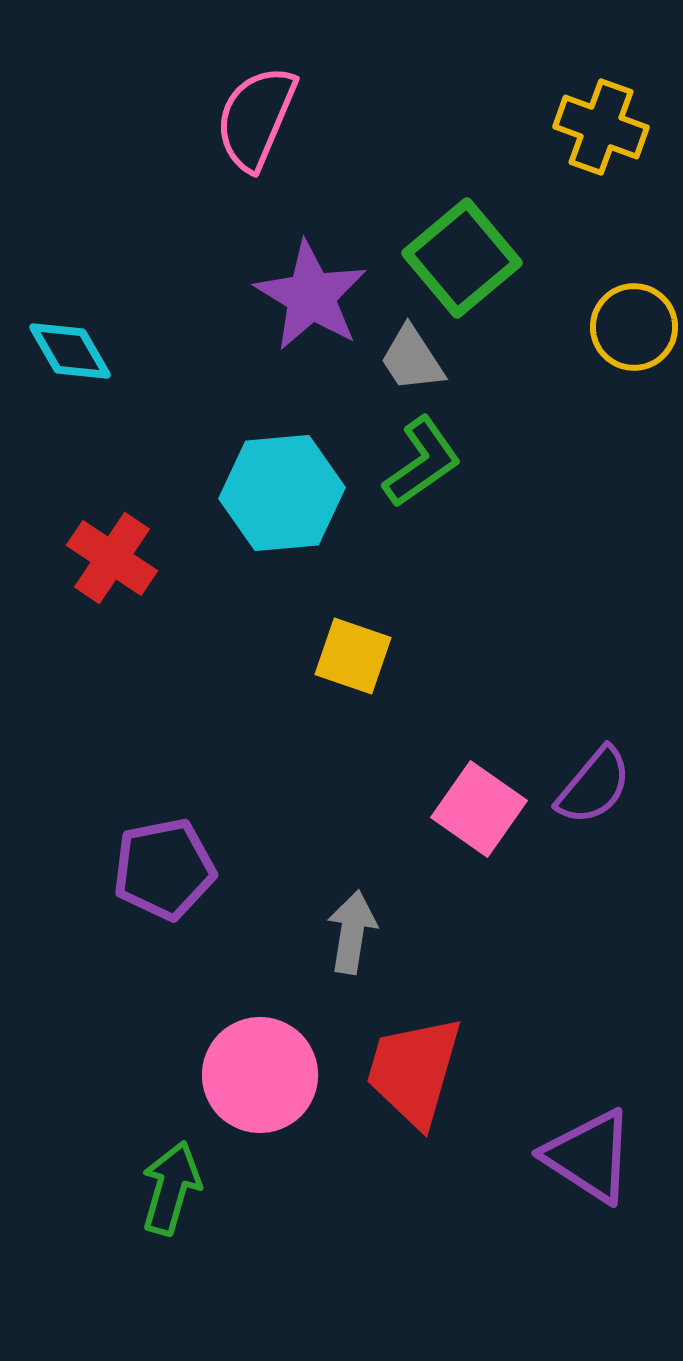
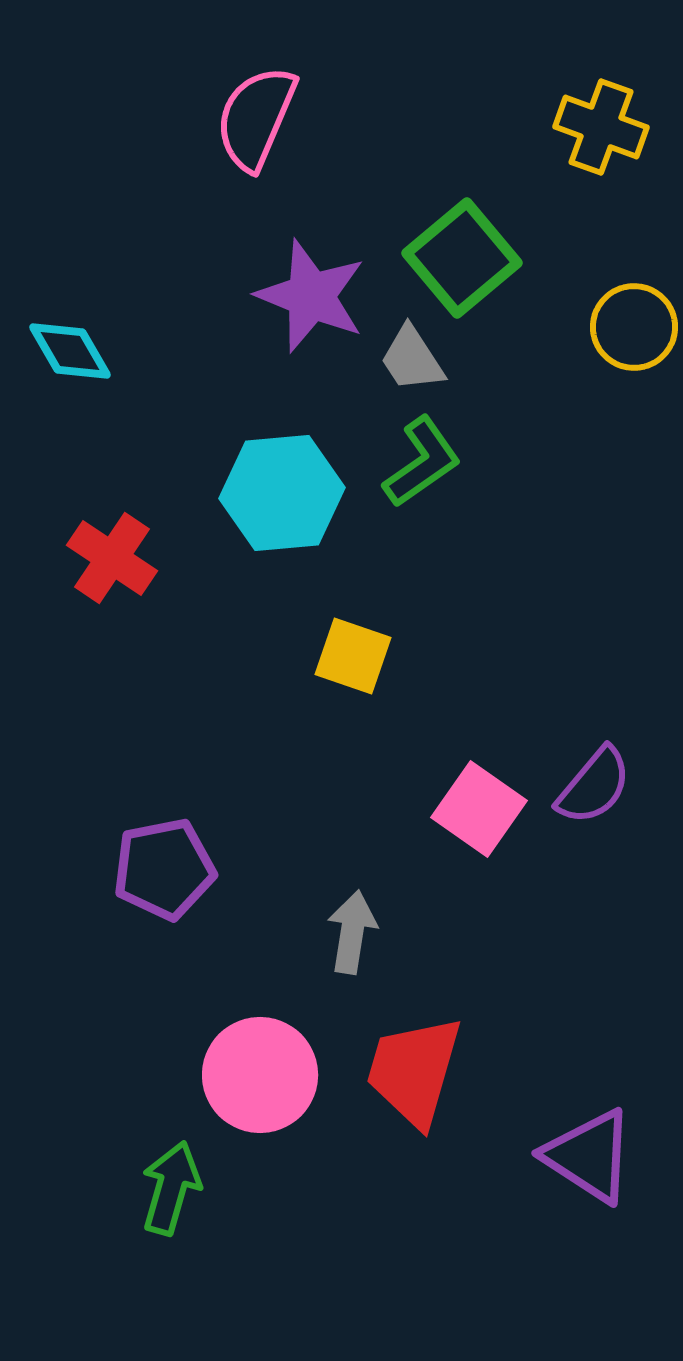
purple star: rotated 9 degrees counterclockwise
